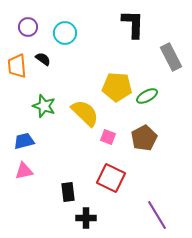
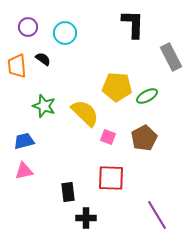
red square: rotated 24 degrees counterclockwise
